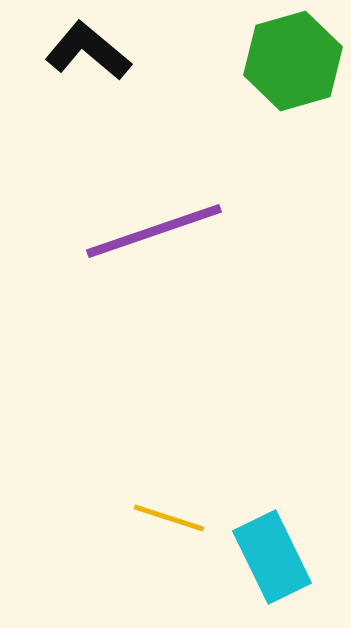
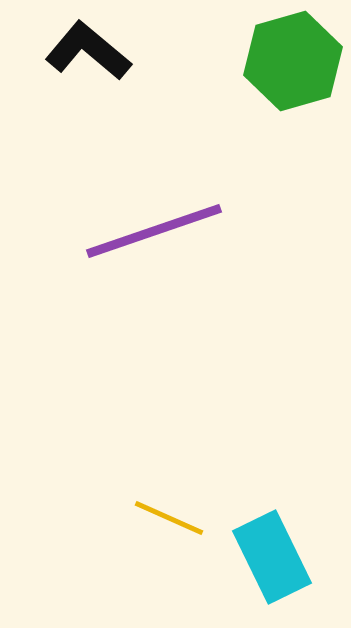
yellow line: rotated 6 degrees clockwise
